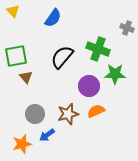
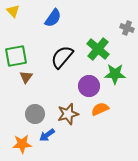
green cross: rotated 20 degrees clockwise
brown triangle: rotated 16 degrees clockwise
orange semicircle: moved 4 px right, 2 px up
orange star: rotated 12 degrees clockwise
